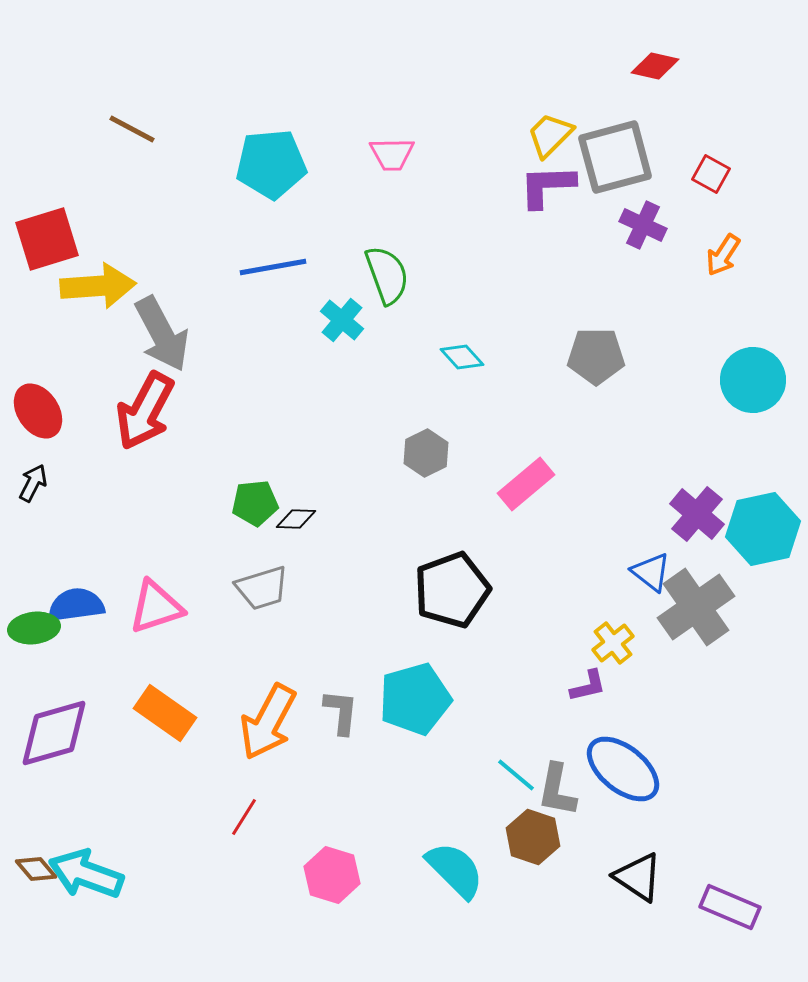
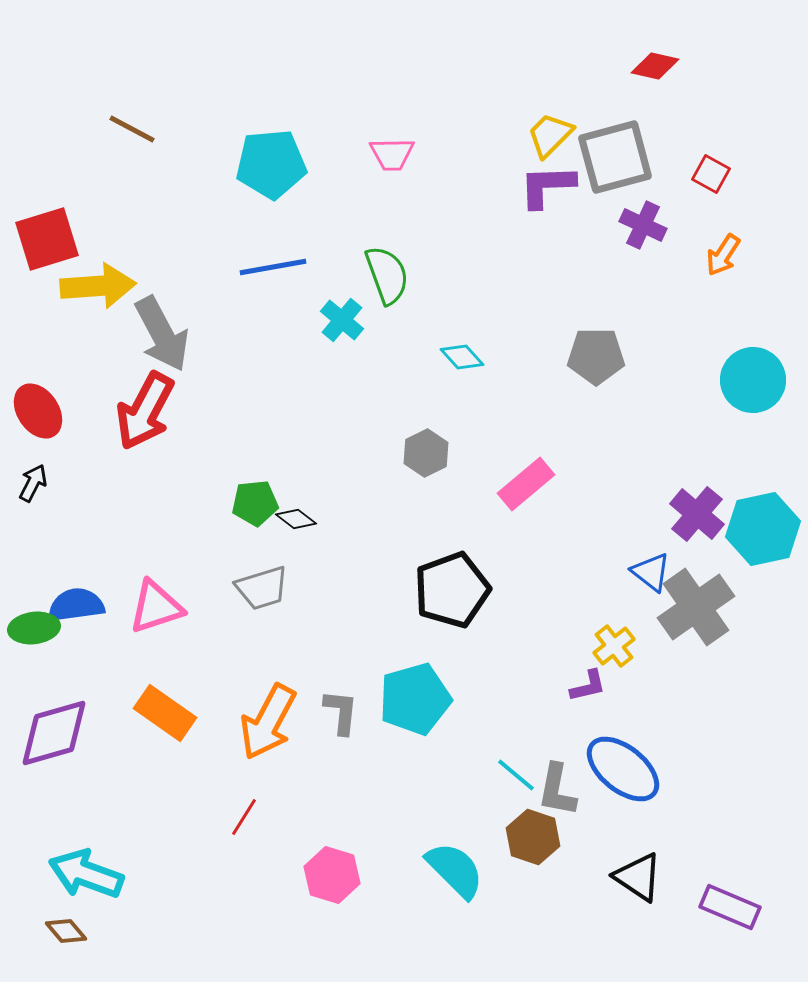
black diamond at (296, 519): rotated 36 degrees clockwise
yellow cross at (613, 643): moved 1 px right, 3 px down
brown diamond at (36, 869): moved 30 px right, 62 px down
